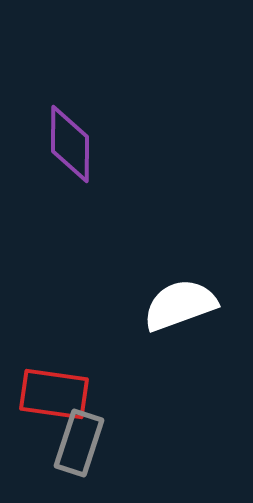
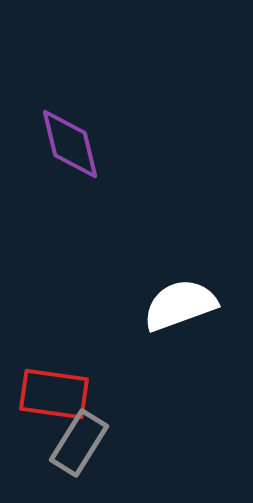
purple diamond: rotated 14 degrees counterclockwise
gray rectangle: rotated 14 degrees clockwise
